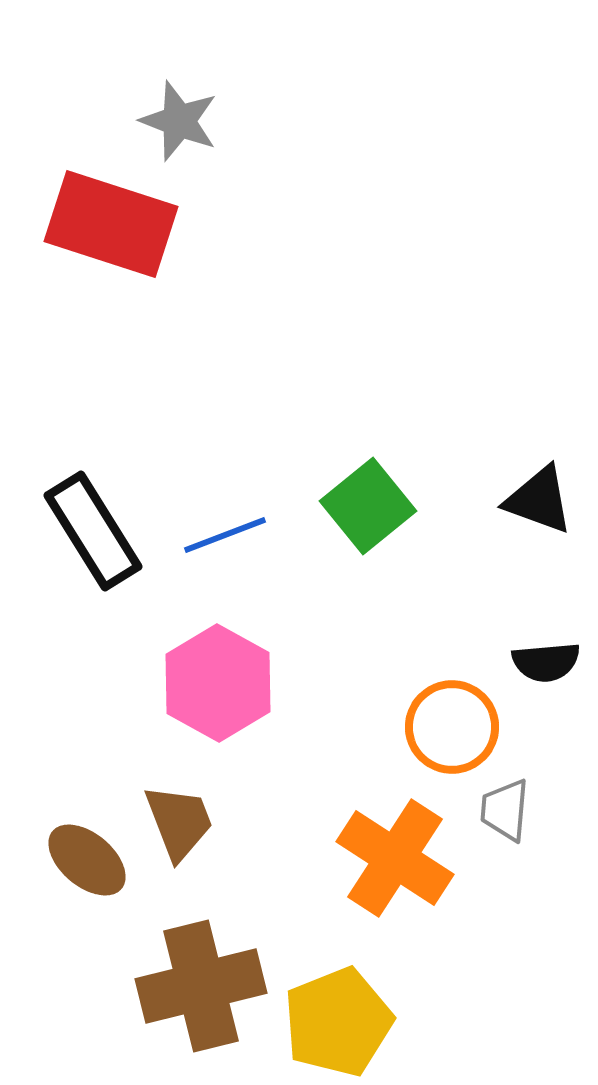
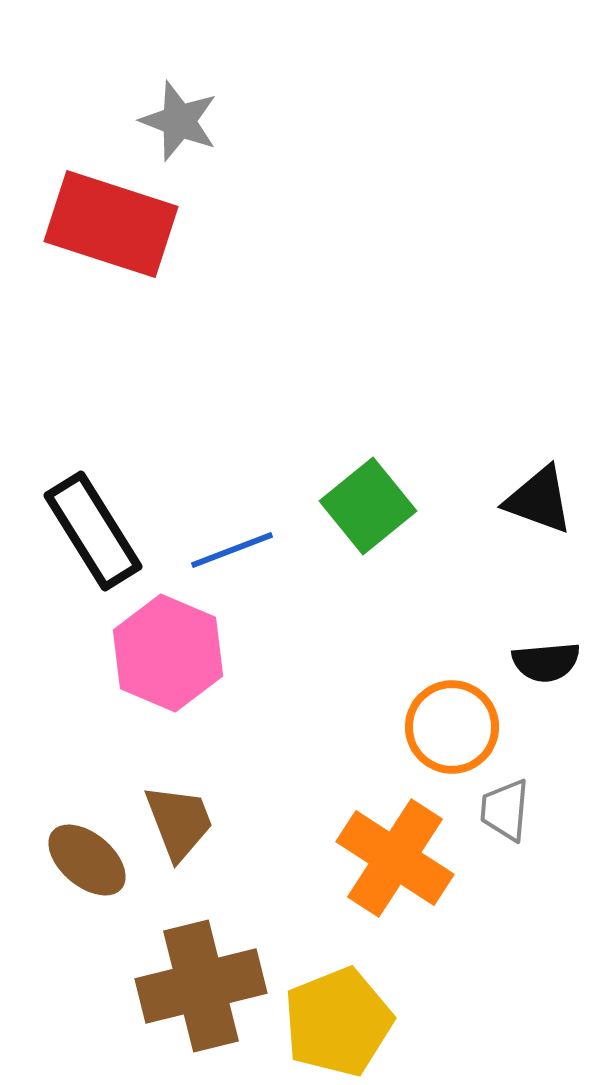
blue line: moved 7 px right, 15 px down
pink hexagon: moved 50 px left, 30 px up; rotated 6 degrees counterclockwise
